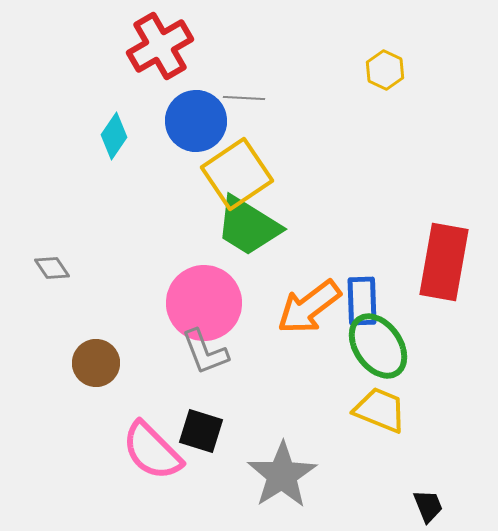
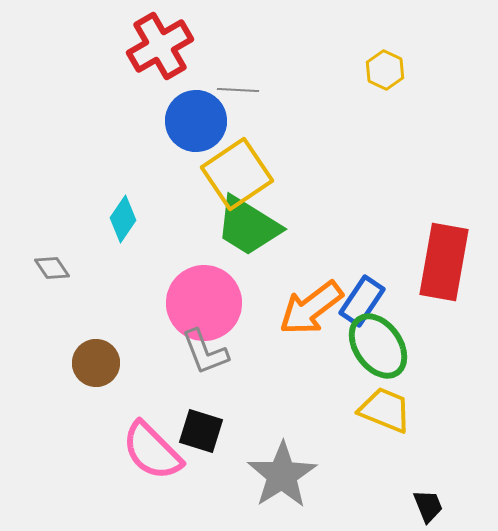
gray line: moved 6 px left, 8 px up
cyan diamond: moved 9 px right, 83 px down
blue rectangle: rotated 36 degrees clockwise
orange arrow: moved 2 px right, 1 px down
yellow trapezoid: moved 5 px right
